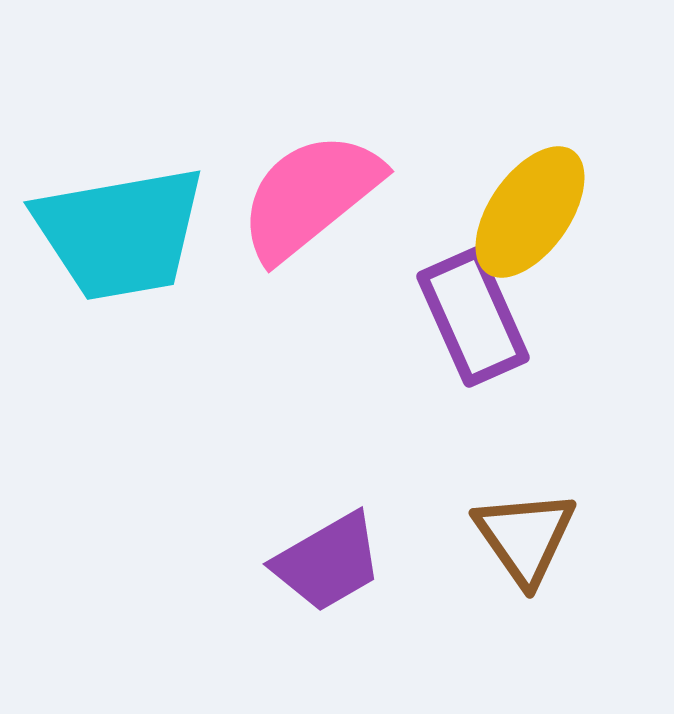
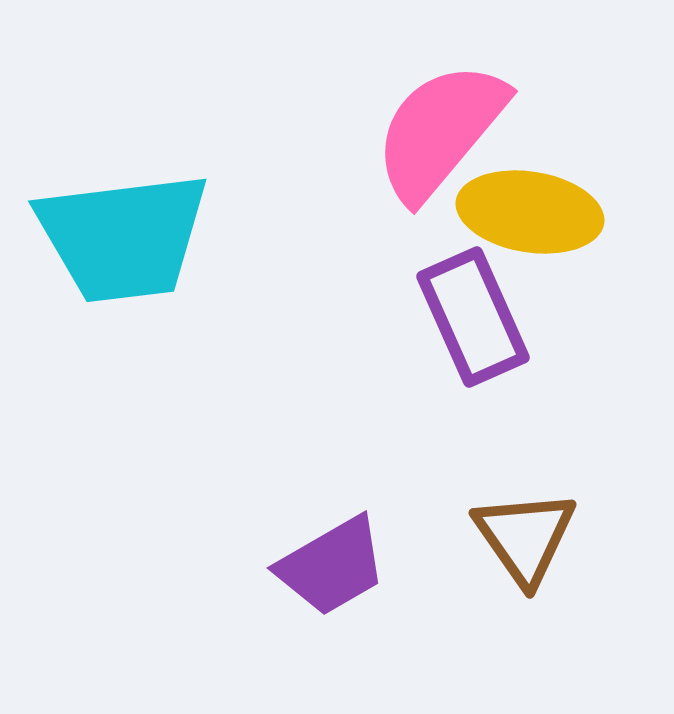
pink semicircle: moved 130 px right, 65 px up; rotated 11 degrees counterclockwise
yellow ellipse: rotated 64 degrees clockwise
cyan trapezoid: moved 3 px right, 4 px down; rotated 3 degrees clockwise
purple trapezoid: moved 4 px right, 4 px down
